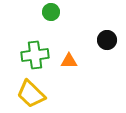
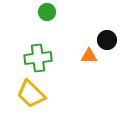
green circle: moved 4 px left
green cross: moved 3 px right, 3 px down
orange triangle: moved 20 px right, 5 px up
